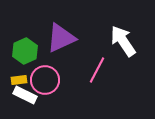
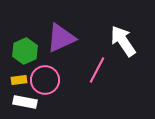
white rectangle: moved 7 px down; rotated 15 degrees counterclockwise
